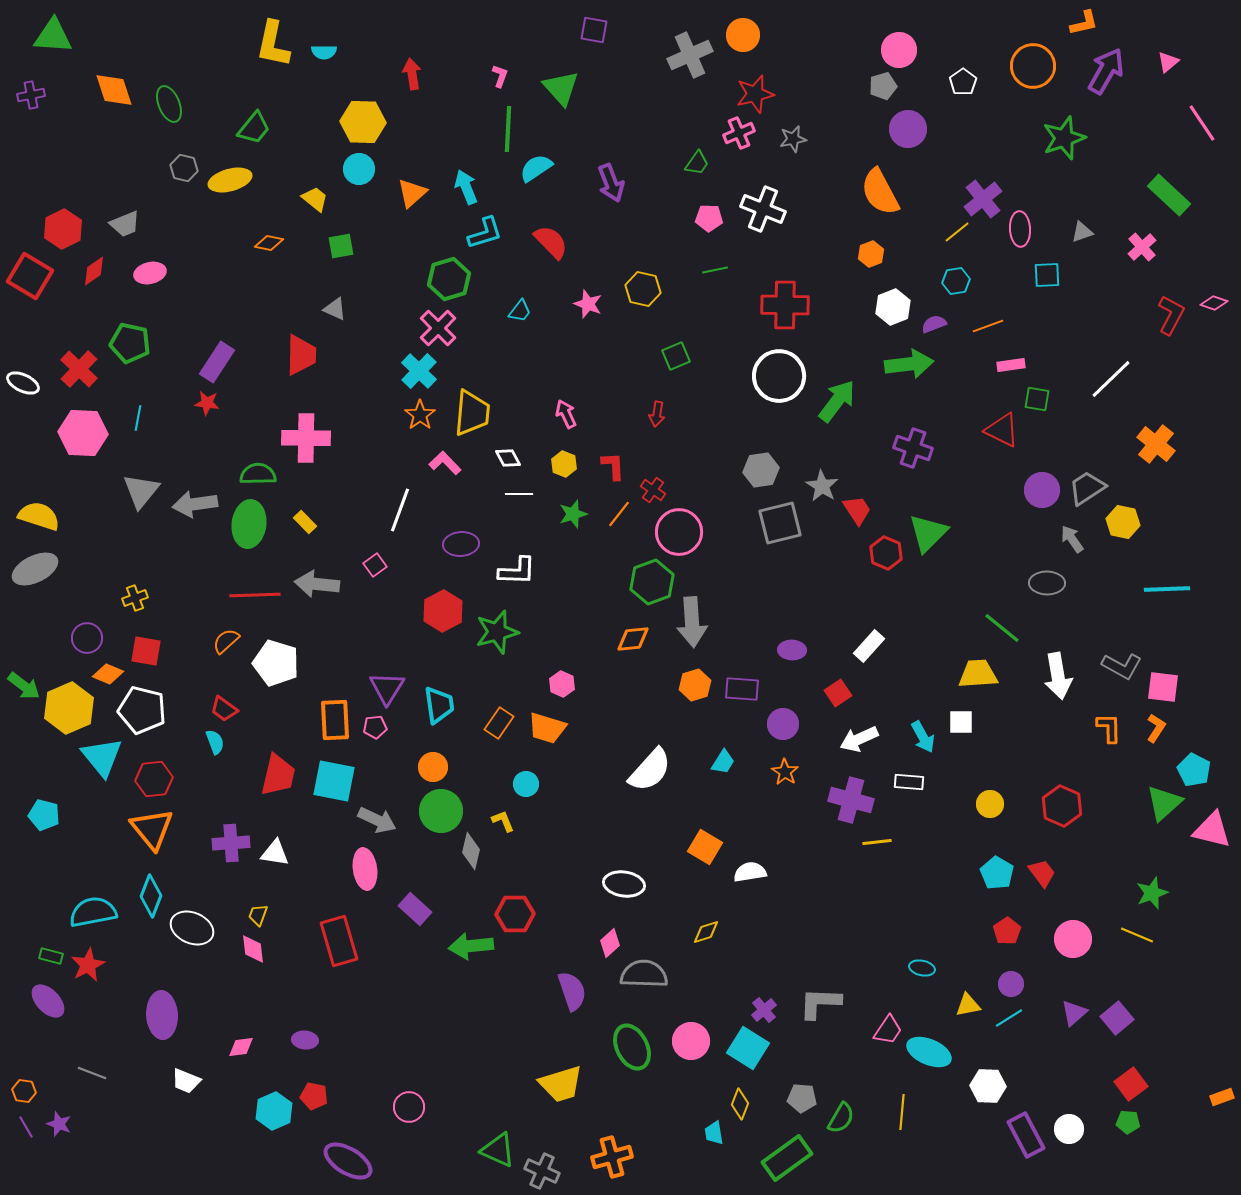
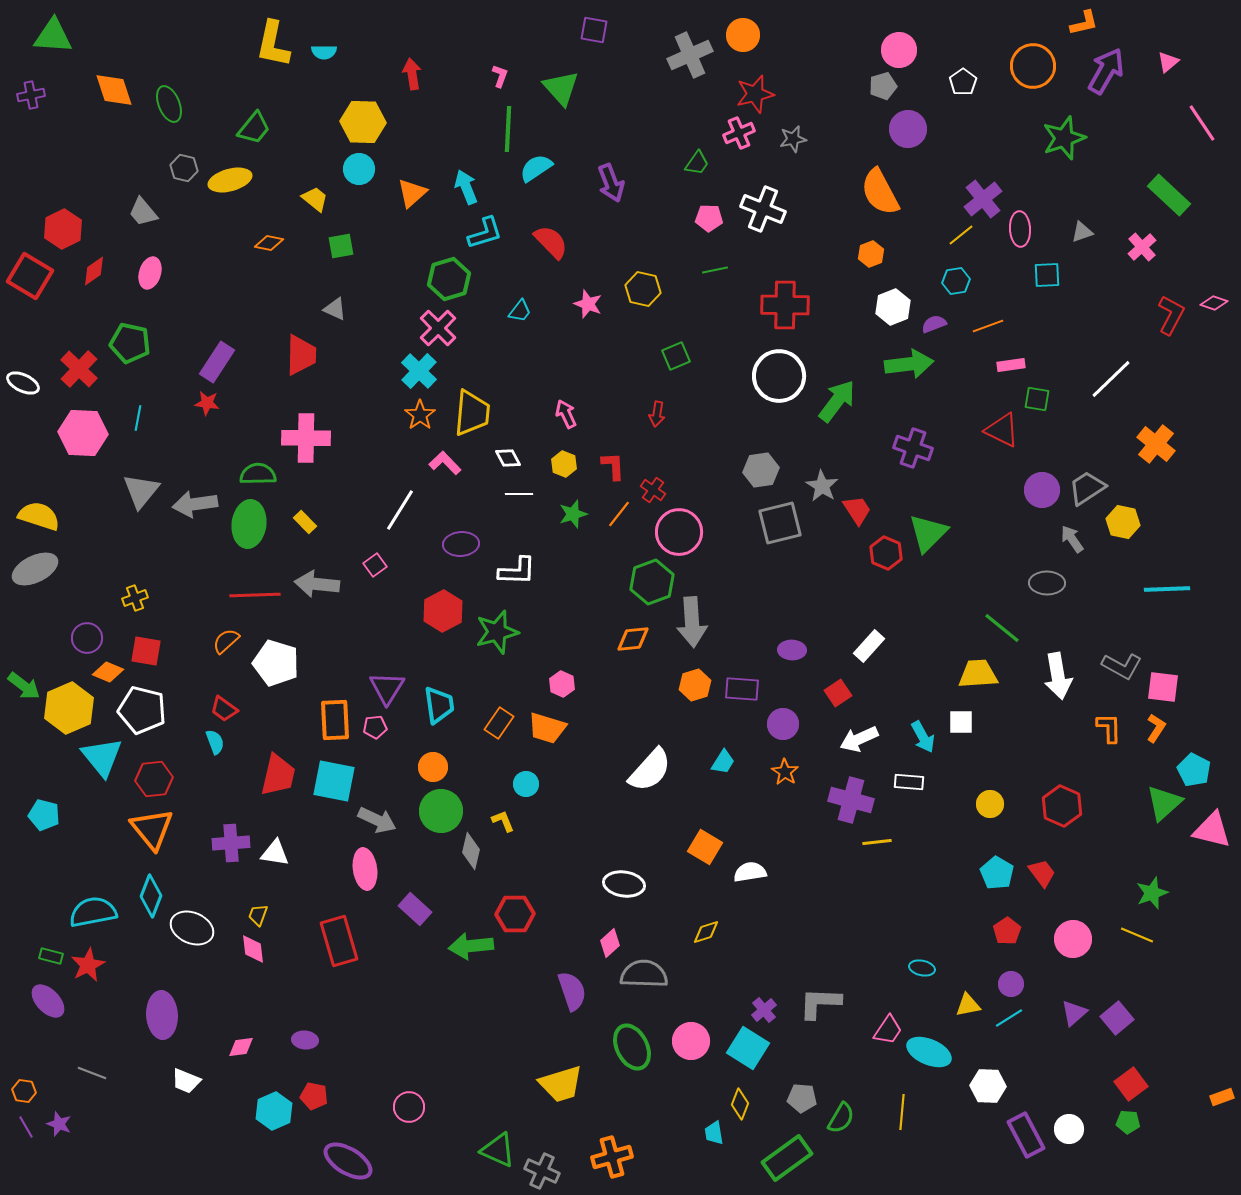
gray trapezoid at (125, 224): moved 18 px right, 12 px up; rotated 72 degrees clockwise
yellow line at (957, 232): moved 4 px right, 3 px down
pink ellipse at (150, 273): rotated 60 degrees counterclockwise
white line at (400, 510): rotated 12 degrees clockwise
orange diamond at (108, 674): moved 2 px up
